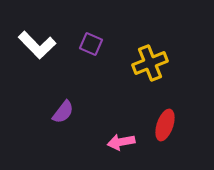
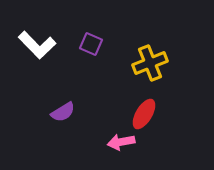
purple semicircle: rotated 20 degrees clockwise
red ellipse: moved 21 px left, 11 px up; rotated 12 degrees clockwise
